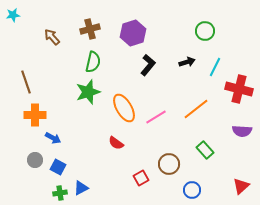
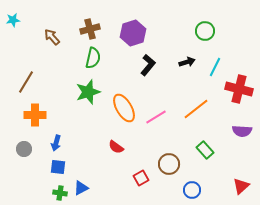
cyan star: moved 5 px down
green semicircle: moved 4 px up
brown line: rotated 50 degrees clockwise
blue arrow: moved 3 px right, 5 px down; rotated 77 degrees clockwise
red semicircle: moved 4 px down
gray circle: moved 11 px left, 11 px up
blue square: rotated 21 degrees counterclockwise
green cross: rotated 16 degrees clockwise
